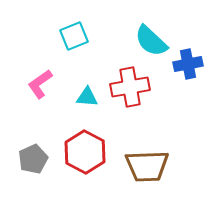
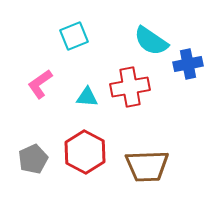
cyan semicircle: rotated 9 degrees counterclockwise
